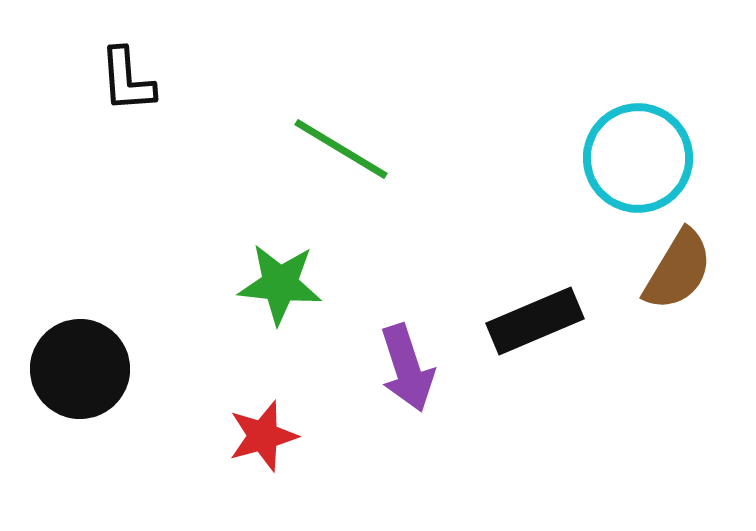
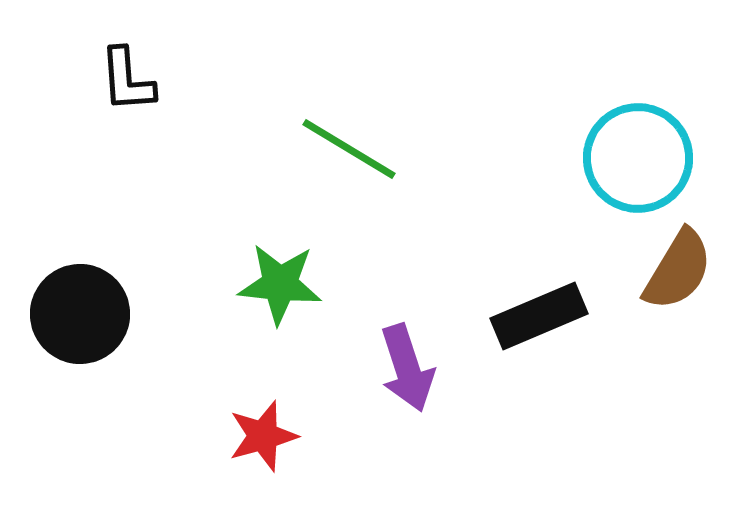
green line: moved 8 px right
black rectangle: moved 4 px right, 5 px up
black circle: moved 55 px up
